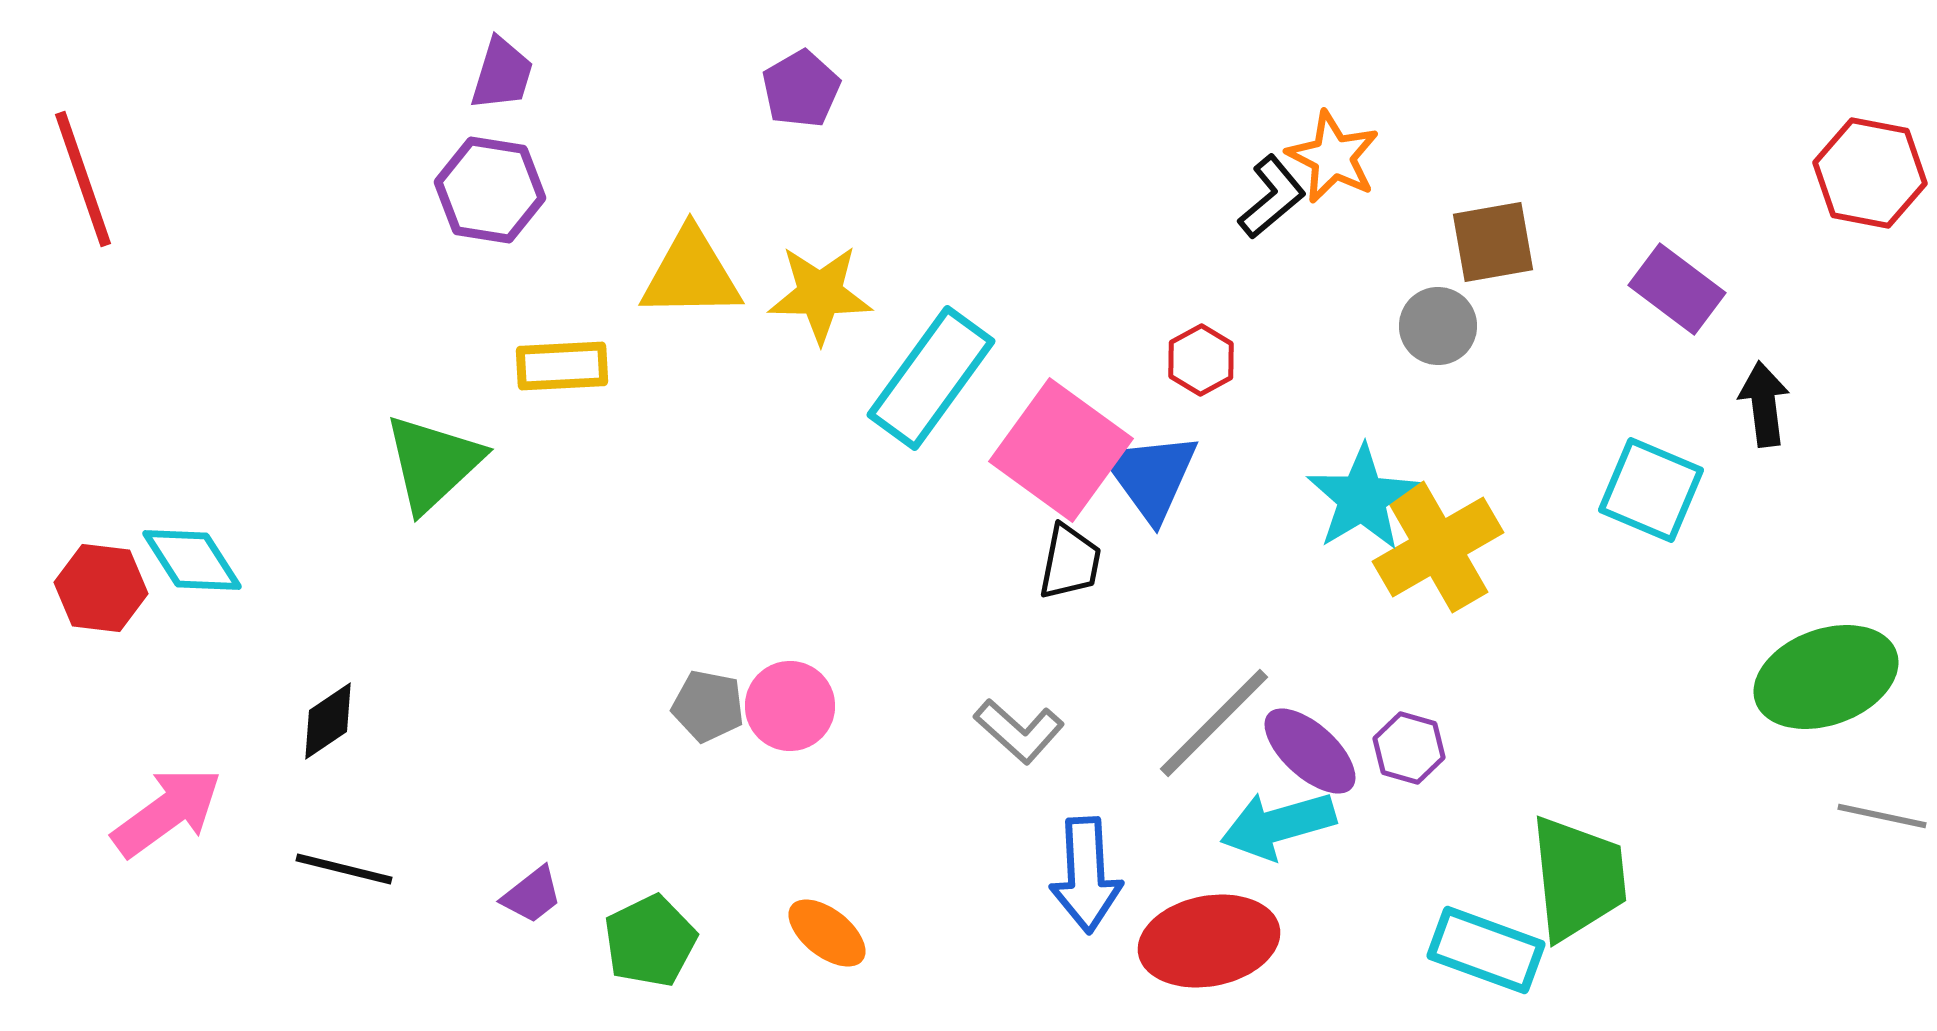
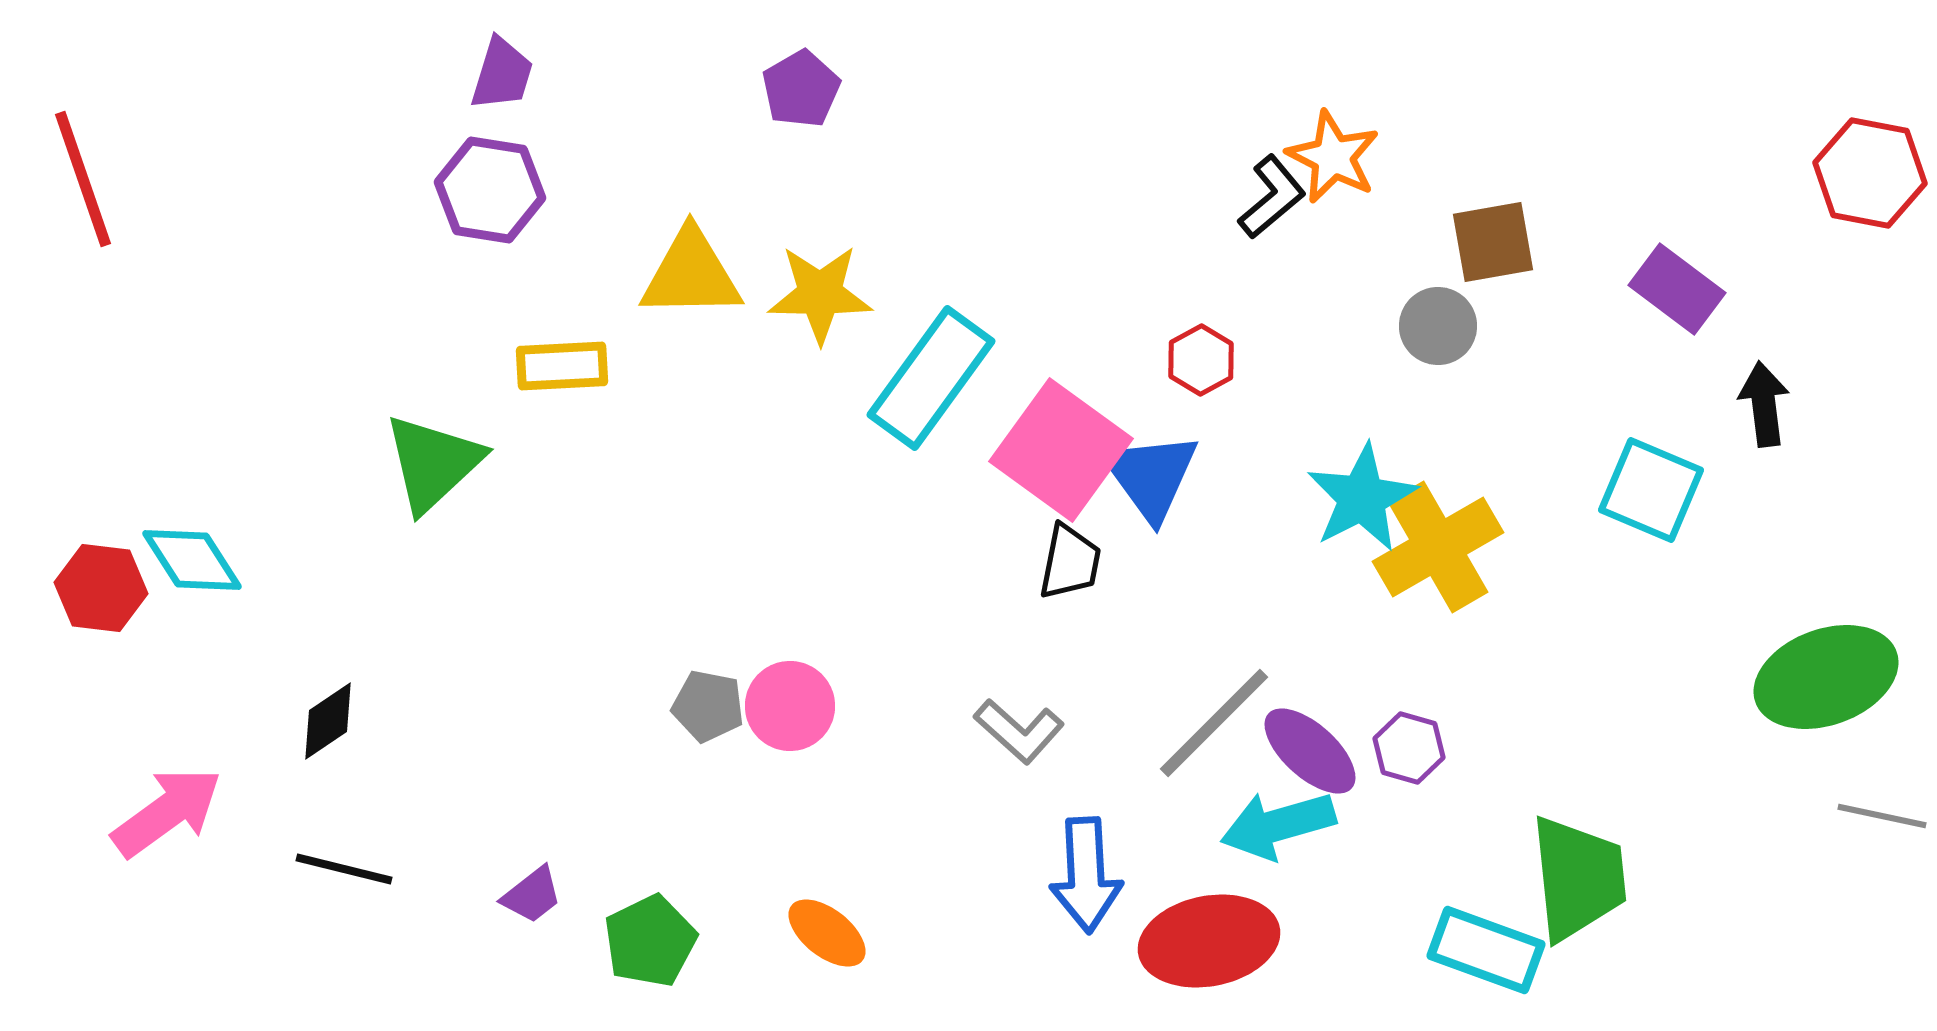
cyan star at (1362, 498): rotated 4 degrees clockwise
